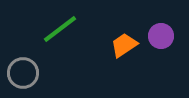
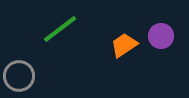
gray circle: moved 4 px left, 3 px down
